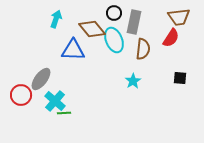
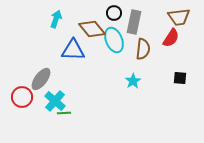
red circle: moved 1 px right, 2 px down
